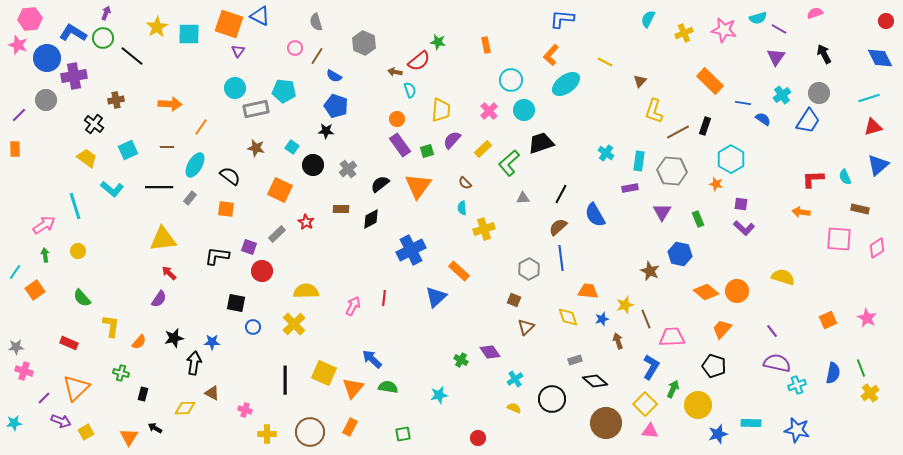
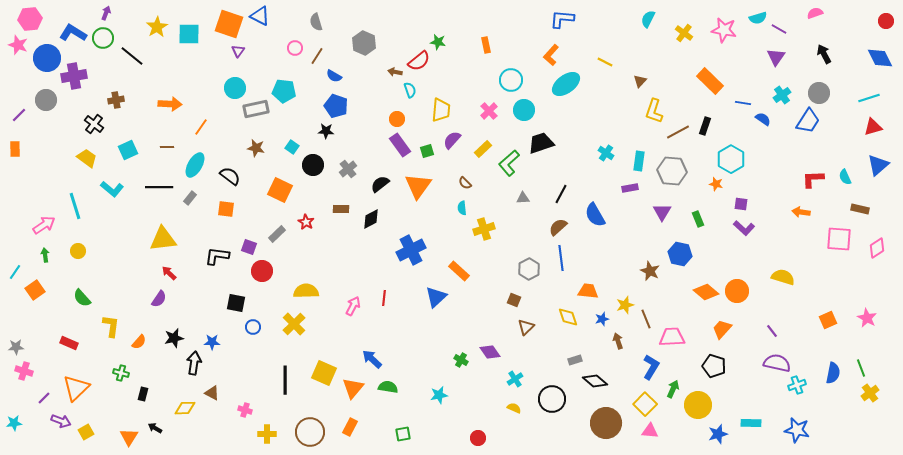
yellow cross at (684, 33): rotated 30 degrees counterclockwise
